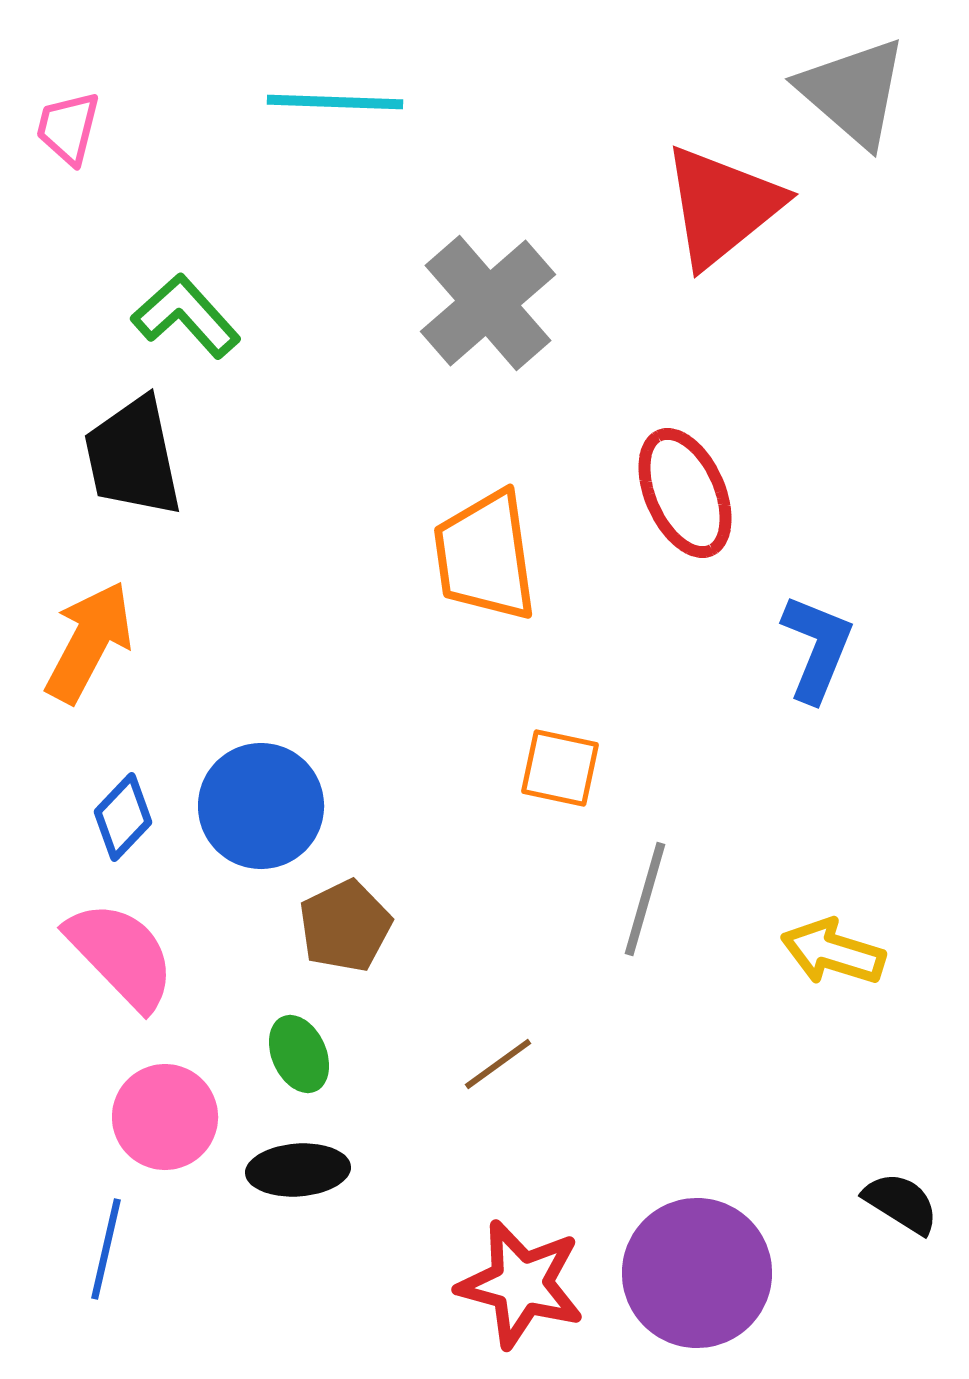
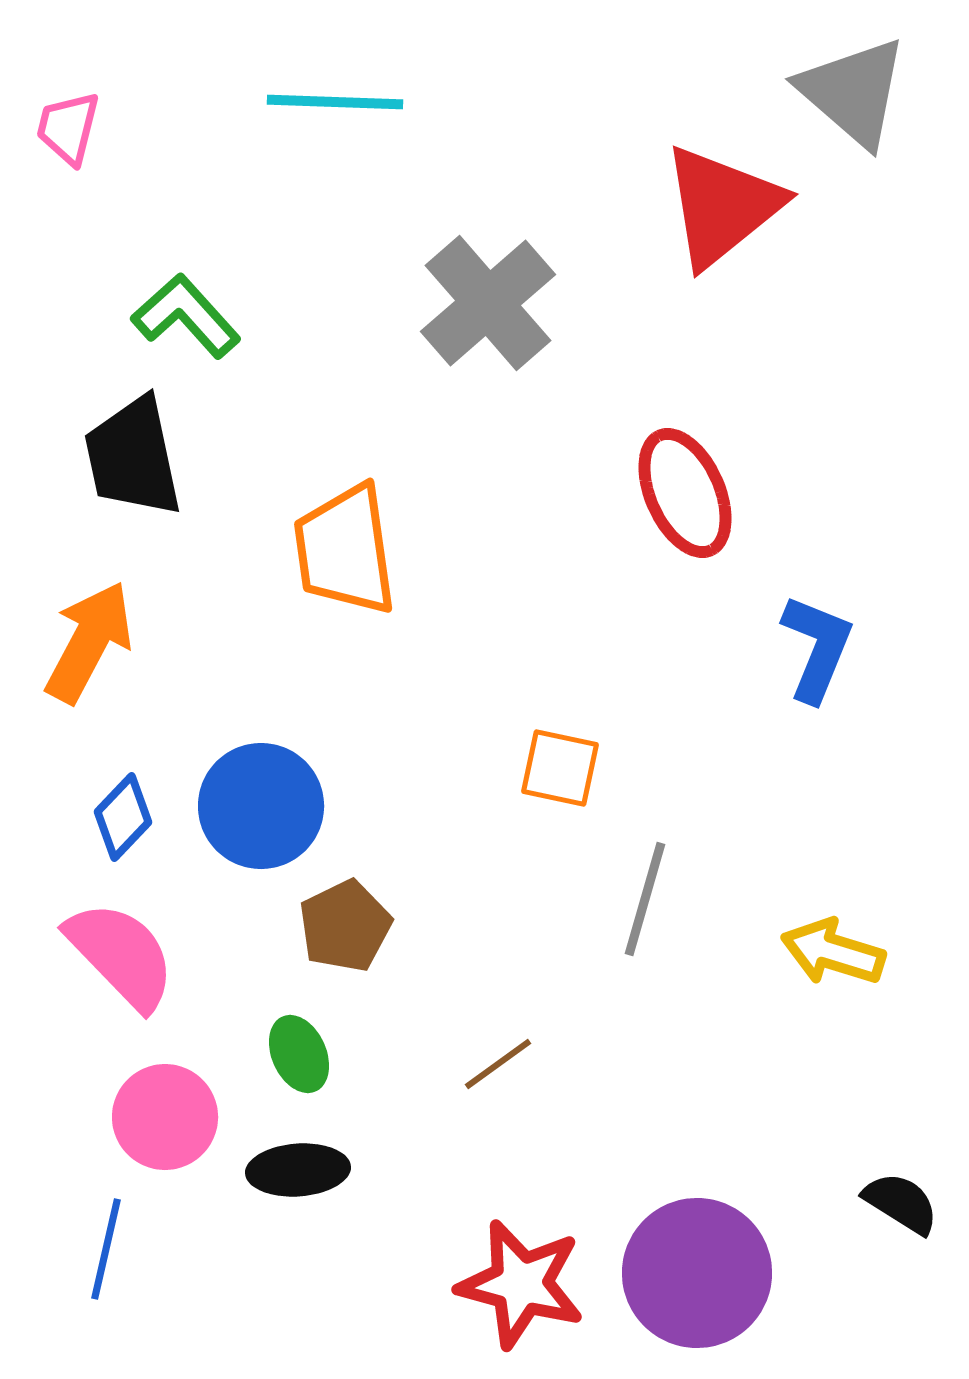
orange trapezoid: moved 140 px left, 6 px up
